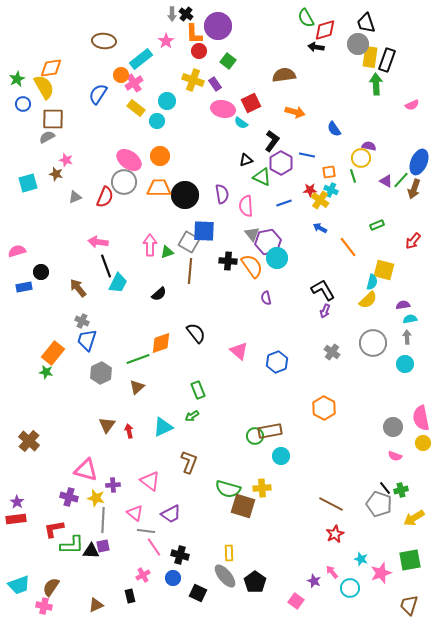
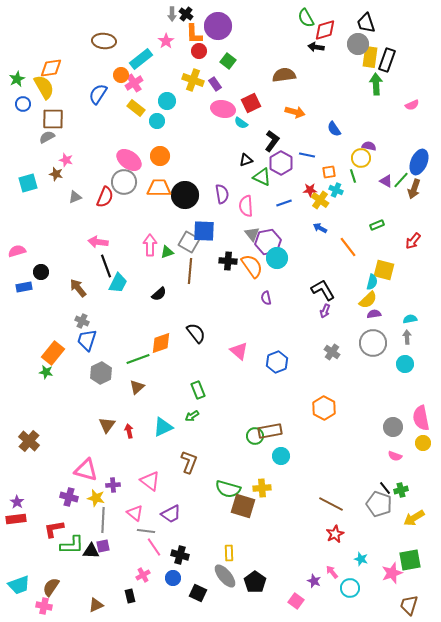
cyan cross at (331, 190): moved 5 px right
purple semicircle at (403, 305): moved 29 px left, 9 px down
pink star at (381, 573): moved 11 px right
